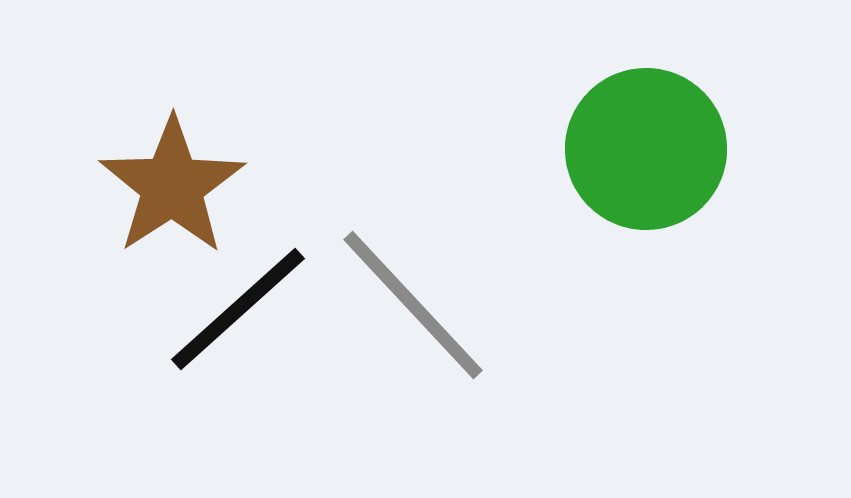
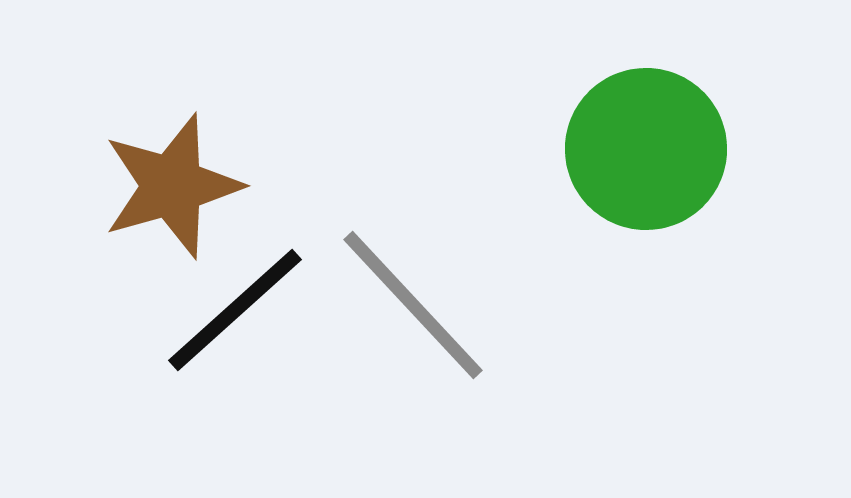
brown star: rotated 17 degrees clockwise
black line: moved 3 px left, 1 px down
